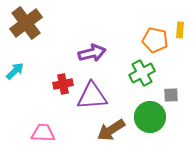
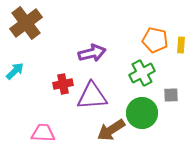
yellow rectangle: moved 1 px right, 15 px down
green circle: moved 8 px left, 4 px up
